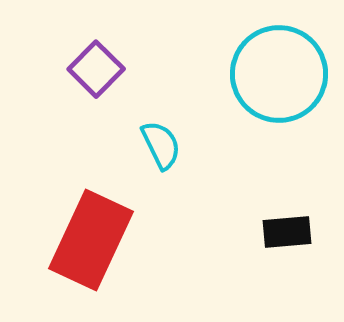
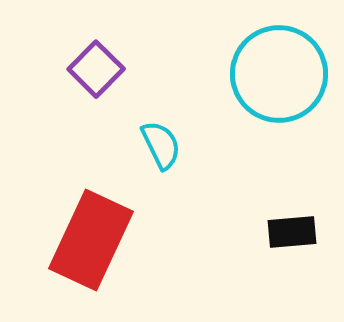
black rectangle: moved 5 px right
